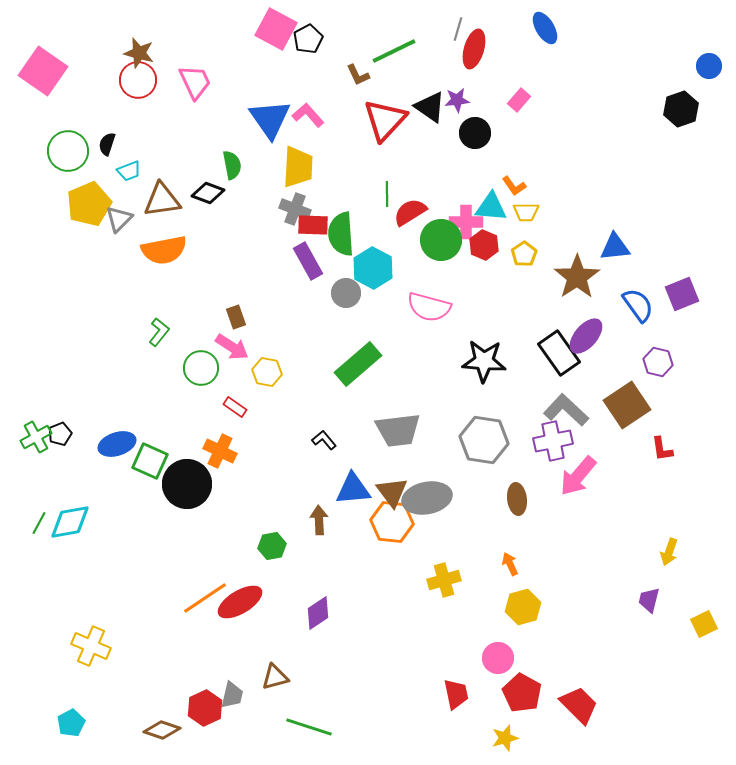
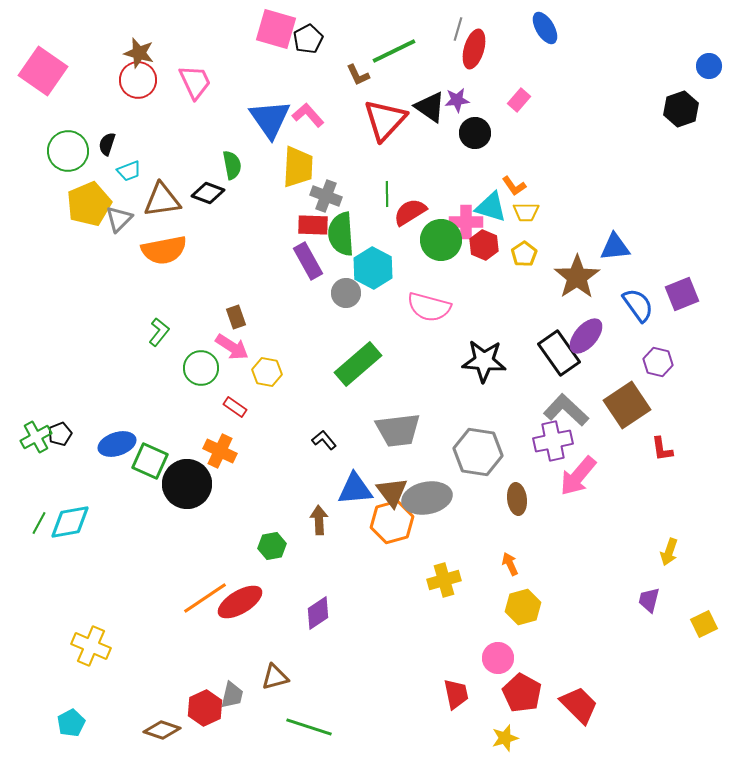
pink square at (276, 29): rotated 12 degrees counterclockwise
cyan triangle at (491, 207): rotated 12 degrees clockwise
gray cross at (295, 209): moved 31 px right, 13 px up
gray hexagon at (484, 440): moved 6 px left, 12 px down
blue triangle at (353, 489): moved 2 px right
orange hexagon at (392, 522): rotated 21 degrees counterclockwise
